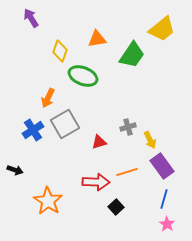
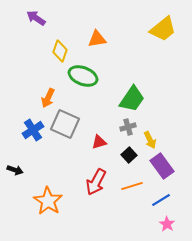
purple arrow: moved 5 px right; rotated 24 degrees counterclockwise
yellow trapezoid: moved 1 px right
green trapezoid: moved 44 px down
gray square: rotated 36 degrees counterclockwise
orange line: moved 5 px right, 14 px down
red arrow: rotated 116 degrees clockwise
blue line: moved 3 px left, 1 px down; rotated 42 degrees clockwise
black square: moved 13 px right, 52 px up
